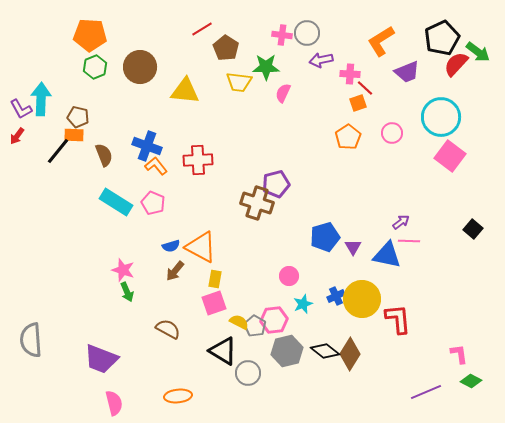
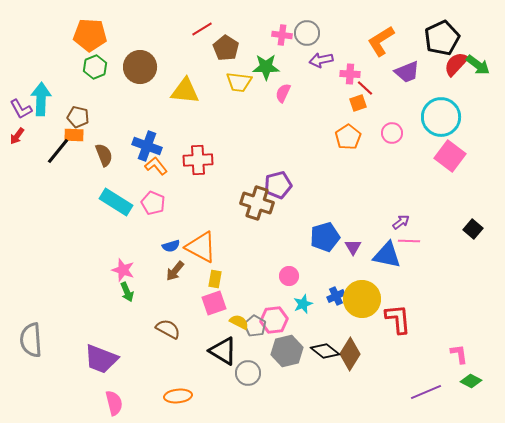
green arrow at (478, 52): moved 13 px down
purple pentagon at (276, 184): moved 2 px right, 1 px down
